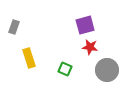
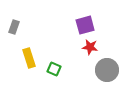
green square: moved 11 px left
